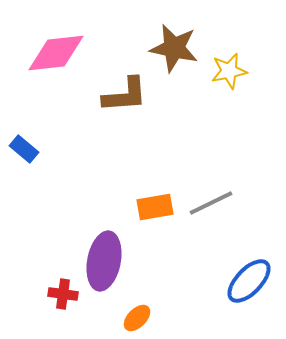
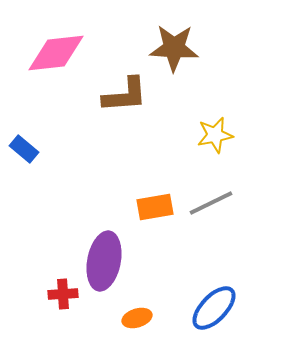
brown star: rotated 9 degrees counterclockwise
yellow star: moved 14 px left, 64 px down
blue ellipse: moved 35 px left, 27 px down
red cross: rotated 12 degrees counterclockwise
orange ellipse: rotated 28 degrees clockwise
